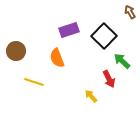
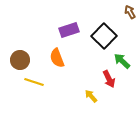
brown circle: moved 4 px right, 9 px down
